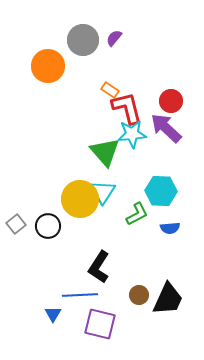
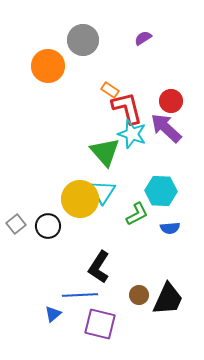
purple semicircle: moved 29 px right; rotated 18 degrees clockwise
cyan star: rotated 24 degrees clockwise
blue triangle: rotated 18 degrees clockwise
